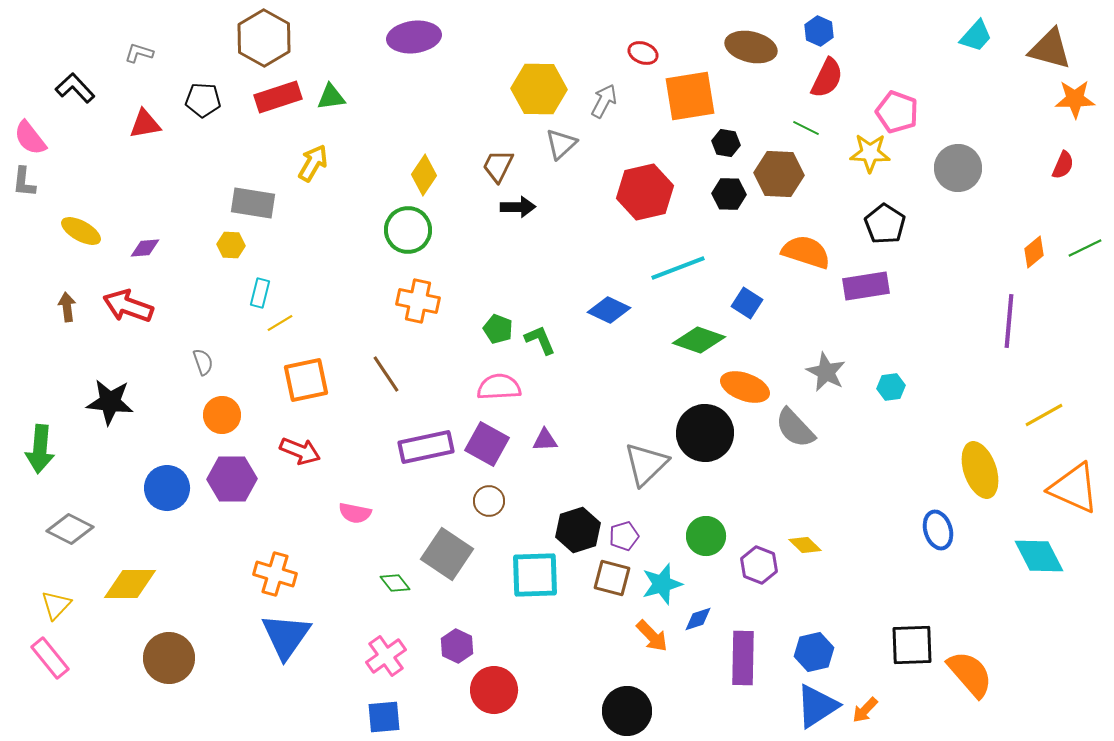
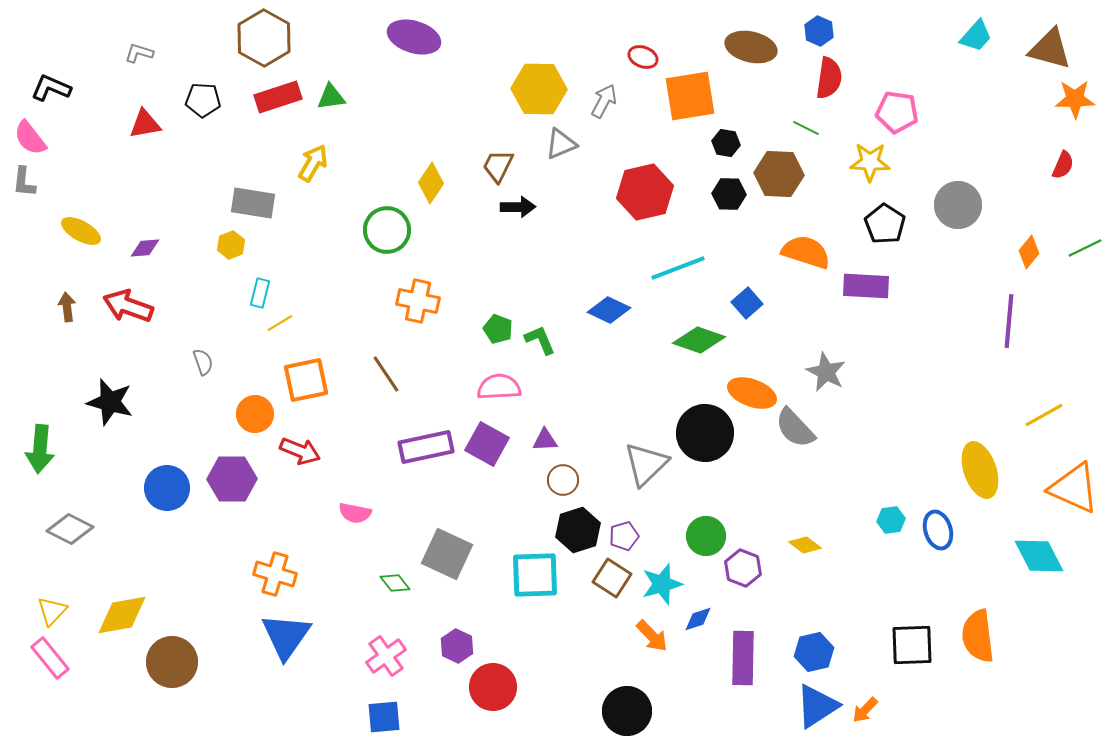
purple ellipse at (414, 37): rotated 24 degrees clockwise
red ellipse at (643, 53): moved 4 px down
red semicircle at (827, 78): moved 2 px right; rotated 18 degrees counterclockwise
black L-shape at (75, 88): moved 24 px left; rotated 24 degrees counterclockwise
pink pentagon at (897, 112): rotated 12 degrees counterclockwise
gray triangle at (561, 144): rotated 20 degrees clockwise
yellow star at (870, 153): moved 9 px down
gray circle at (958, 168): moved 37 px down
yellow diamond at (424, 175): moved 7 px right, 8 px down
green circle at (408, 230): moved 21 px left
yellow hexagon at (231, 245): rotated 24 degrees counterclockwise
orange diamond at (1034, 252): moved 5 px left; rotated 12 degrees counterclockwise
purple rectangle at (866, 286): rotated 12 degrees clockwise
blue square at (747, 303): rotated 16 degrees clockwise
orange ellipse at (745, 387): moved 7 px right, 6 px down
cyan hexagon at (891, 387): moved 133 px down
black star at (110, 402): rotated 9 degrees clockwise
orange circle at (222, 415): moved 33 px right, 1 px up
brown circle at (489, 501): moved 74 px right, 21 px up
yellow diamond at (805, 545): rotated 8 degrees counterclockwise
gray square at (447, 554): rotated 9 degrees counterclockwise
purple hexagon at (759, 565): moved 16 px left, 3 px down
brown square at (612, 578): rotated 18 degrees clockwise
yellow diamond at (130, 584): moved 8 px left, 31 px down; rotated 10 degrees counterclockwise
yellow triangle at (56, 605): moved 4 px left, 6 px down
brown circle at (169, 658): moved 3 px right, 4 px down
orange semicircle at (970, 674): moved 8 px right, 38 px up; rotated 146 degrees counterclockwise
red circle at (494, 690): moved 1 px left, 3 px up
